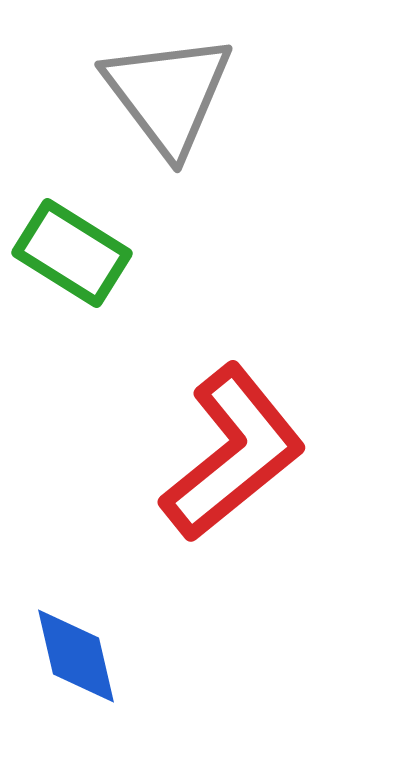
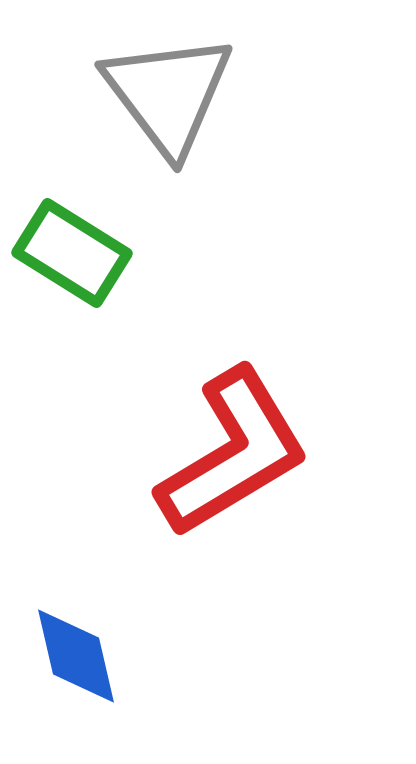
red L-shape: rotated 8 degrees clockwise
